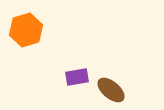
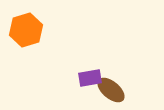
purple rectangle: moved 13 px right, 1 px down
